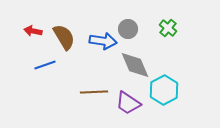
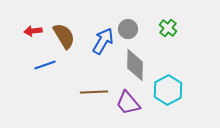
red arrow: rotated 18 degrees counterclockwise
brown semicircle: moved 1 px up
blue arrow: rotated 68 degrees counterclockwise
gray diamond: rotated 24 degrees clockwise
cyan hexagon: moved 4 px right
purple trapezoid: rotated 16 degrees clockwise
